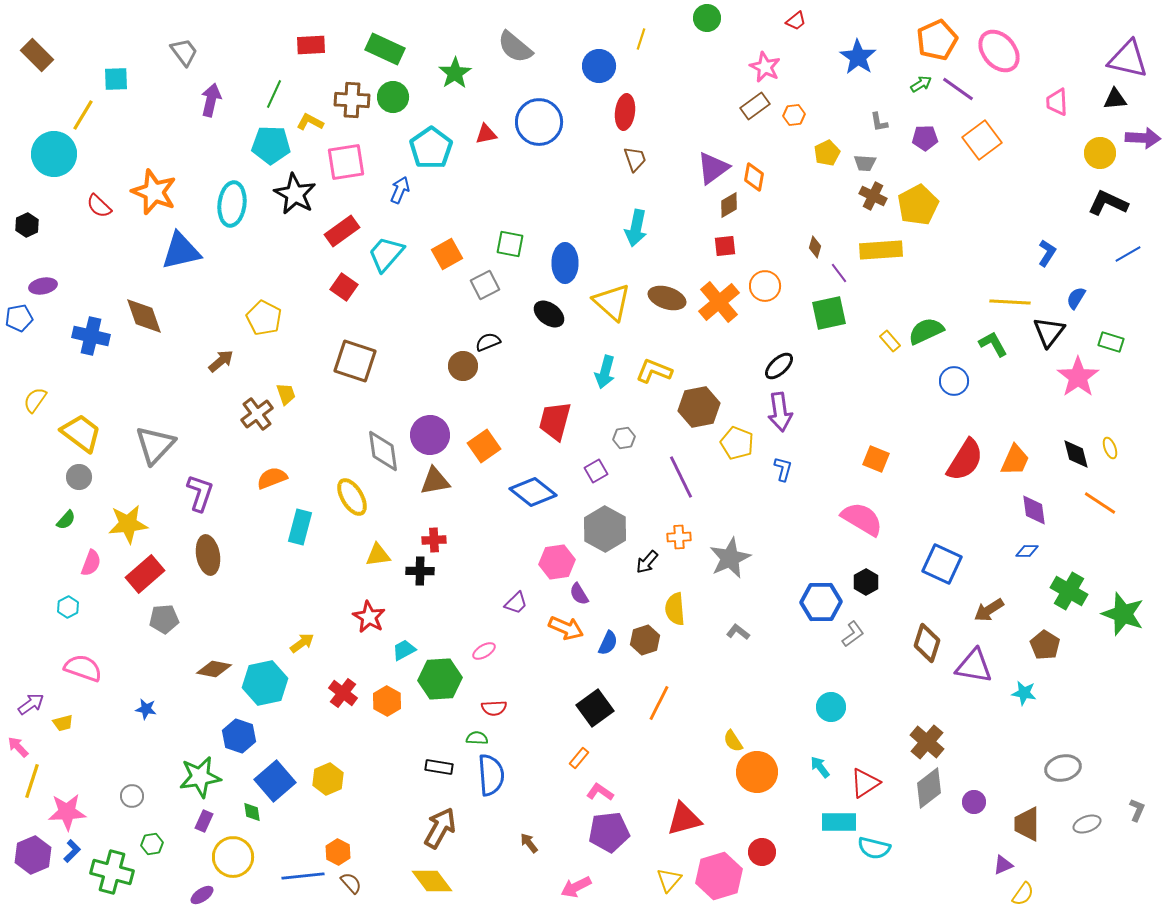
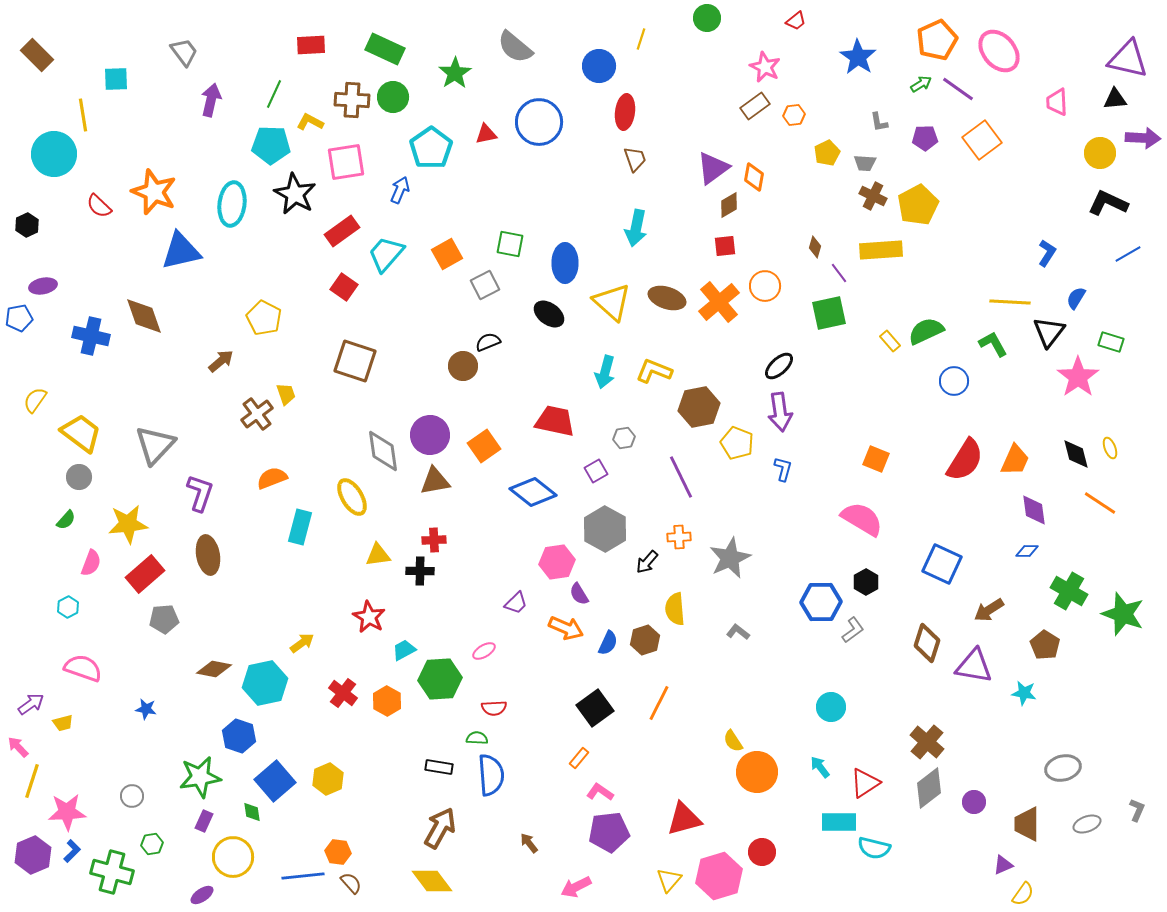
yellow line at (83, 115): rotated 40 degrees counterclockwise
red trapezoid at (555, 421): rotated 87 degrees clockwise
gray L-shape at (853, 634): moved 4 px up
orange hexagon at (338, 852): rotated 20 degrees counterclockwise
